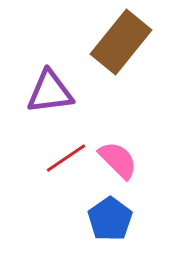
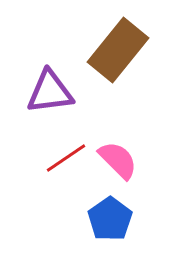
brown rectangle: moved 3 px left, 8 px down
